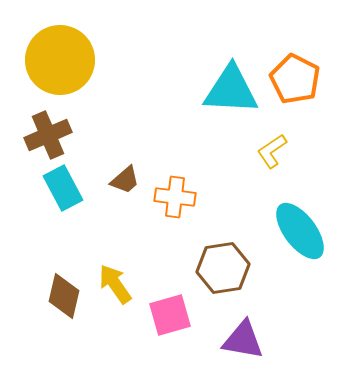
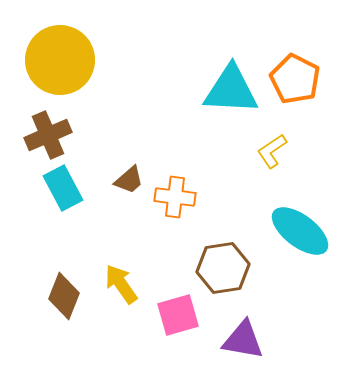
brown trapezoid: moved 4 px right
cyan ellipse: rotated 16 degrees counterclockwise
yellow arrow: moved 6 px right
brown diamond: rotated 9 degrees clockwise
pink square: moved 8 px right
